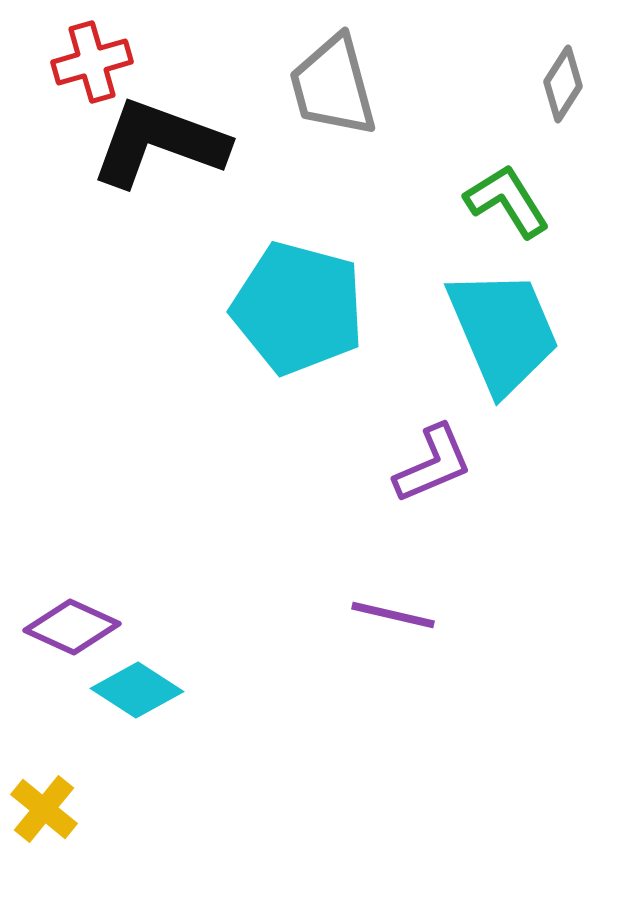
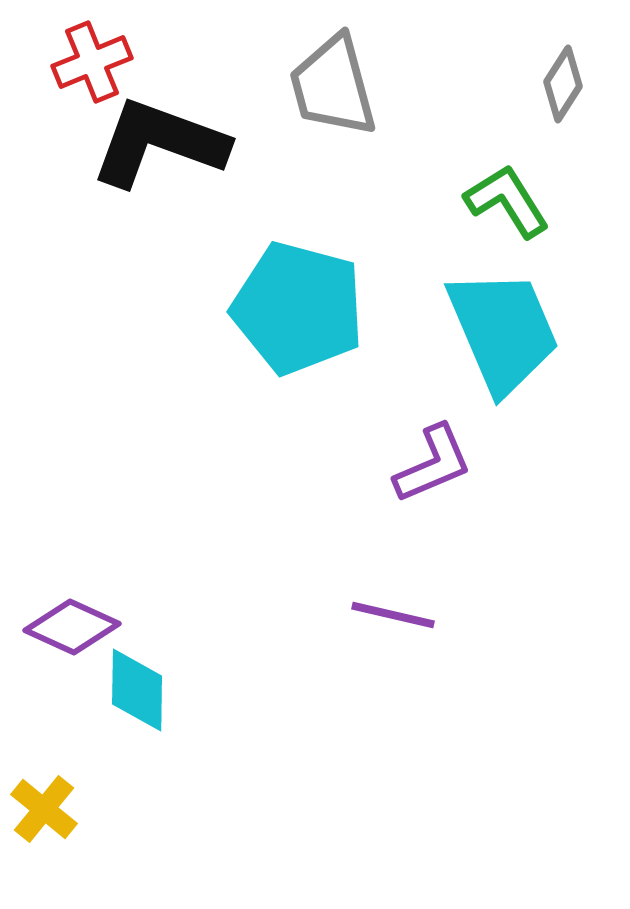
red cross: rotated 6 degrees counterclockwise
cyan diamond: rotated 58 degrees clockwise
